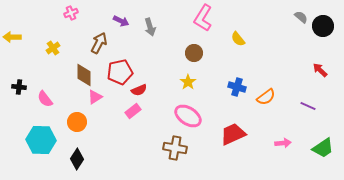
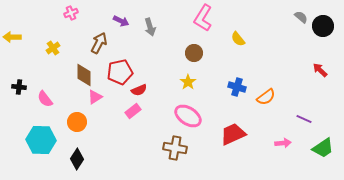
purple line: moved 4 px left, 13 px down
